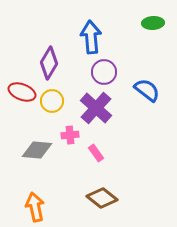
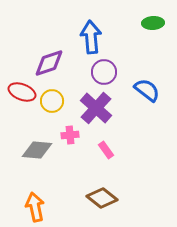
purple diamond: rotated 40 degrees clockwise
pink rectangle: moved 10 px right, 3 px up
